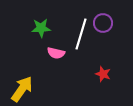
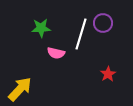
red star: moved 5 px right; rotated 21 degrees clockwise
yellow arrow: moved 2 px left; rotated 8 degrees clockwise
